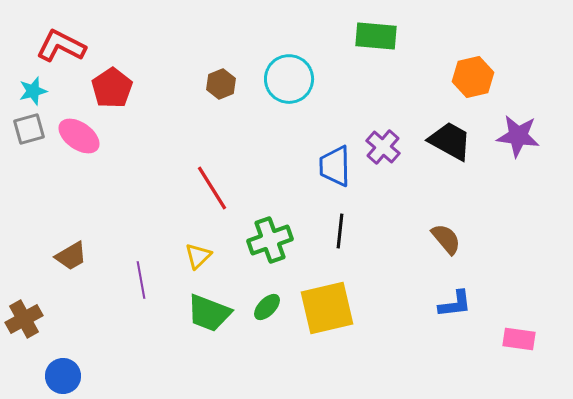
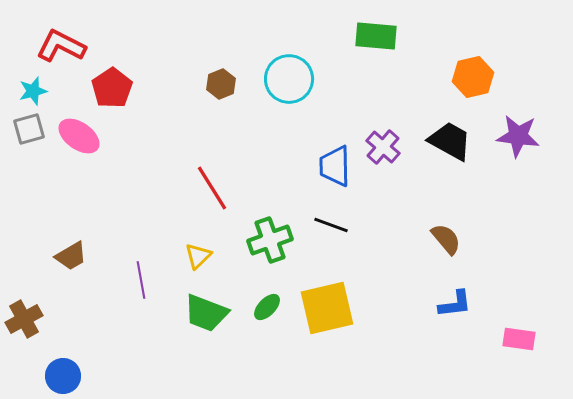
black line: moved 9 px left, 6 px up; rotated 76 degrees counterclockwise
green trapezoid: moved 3 px left
